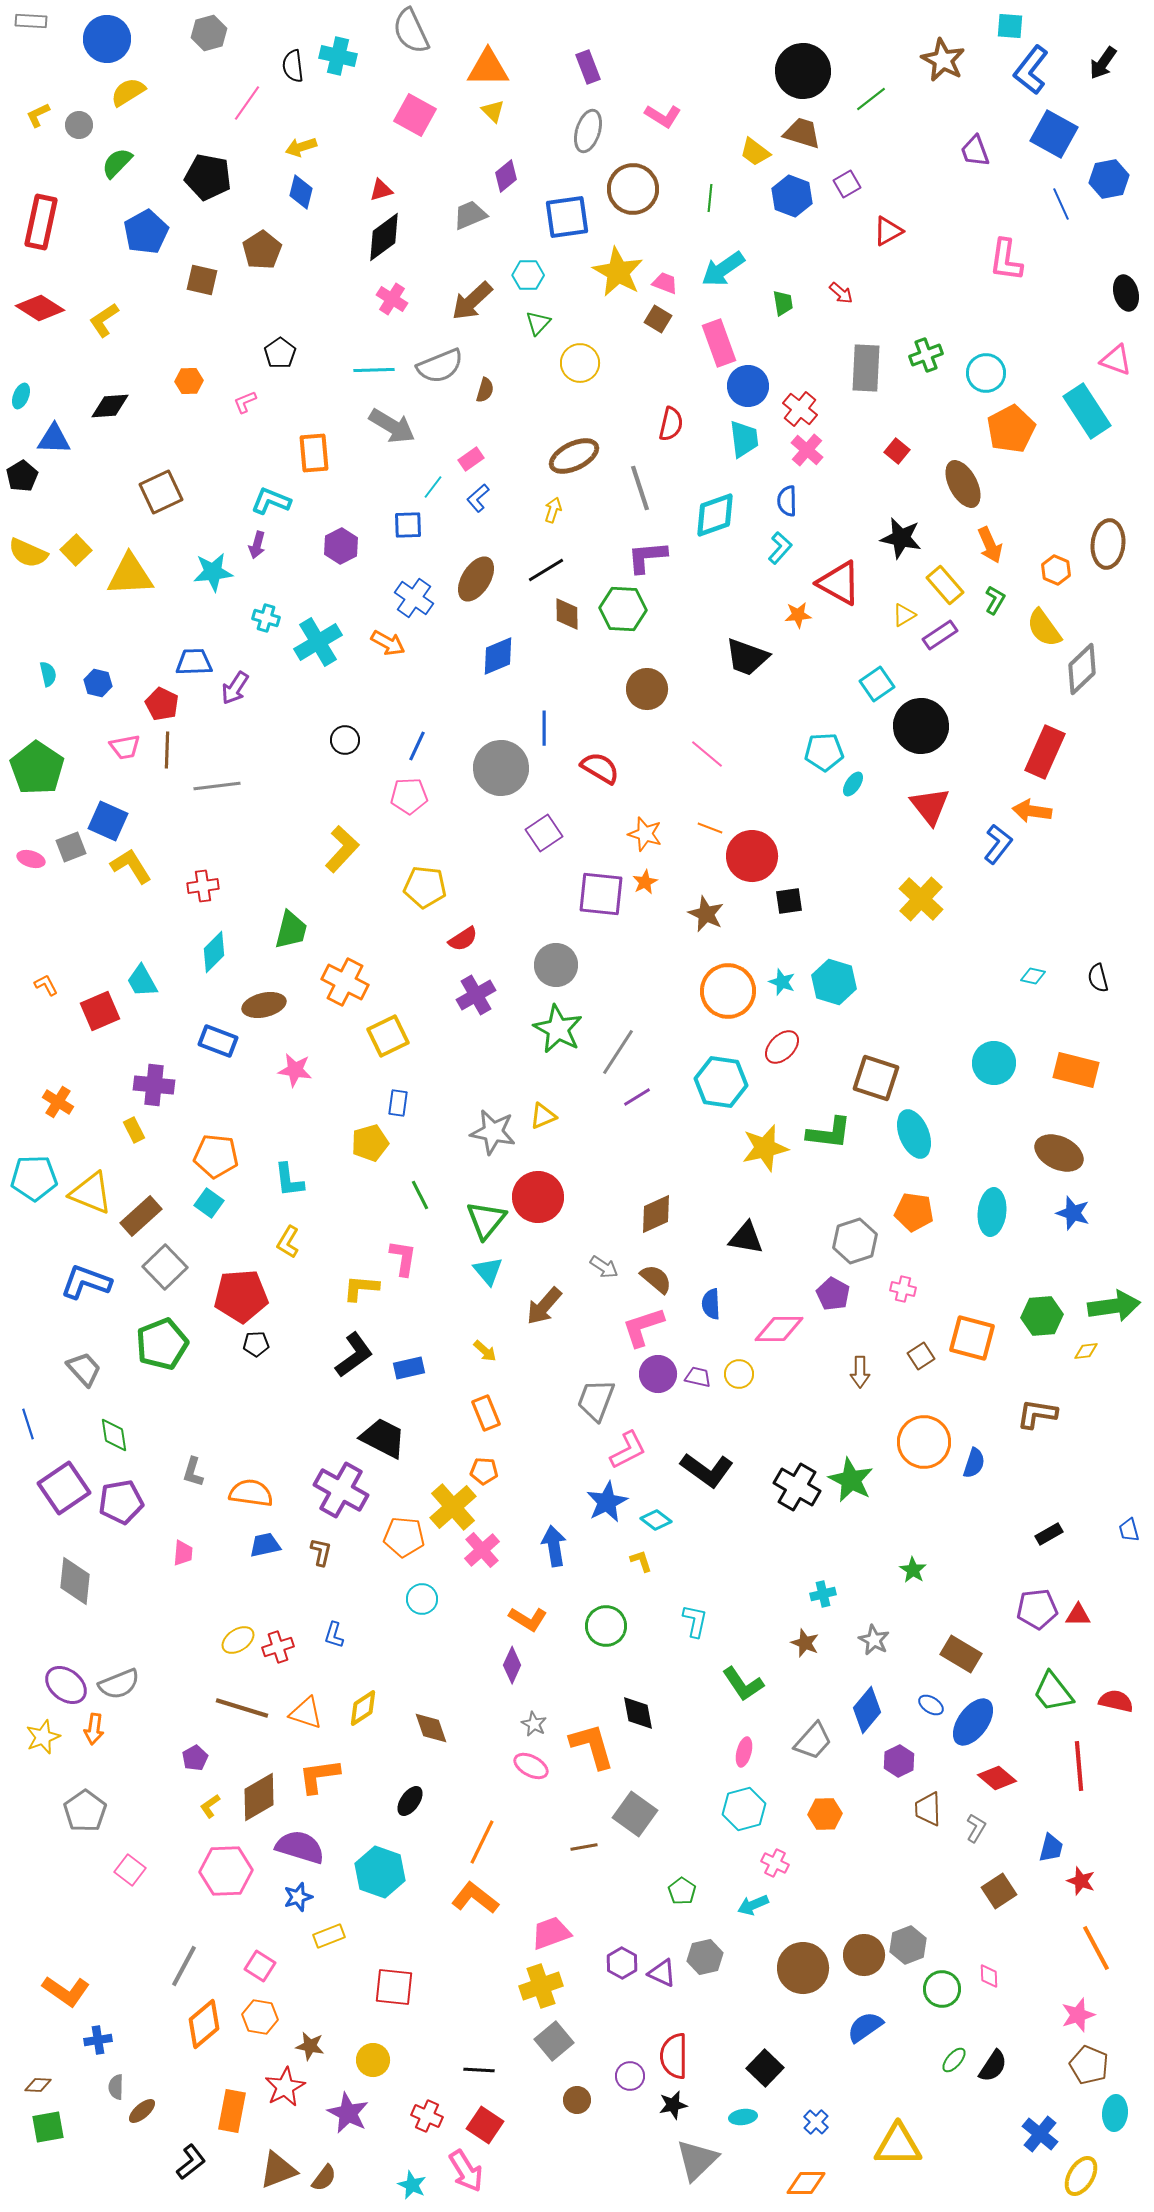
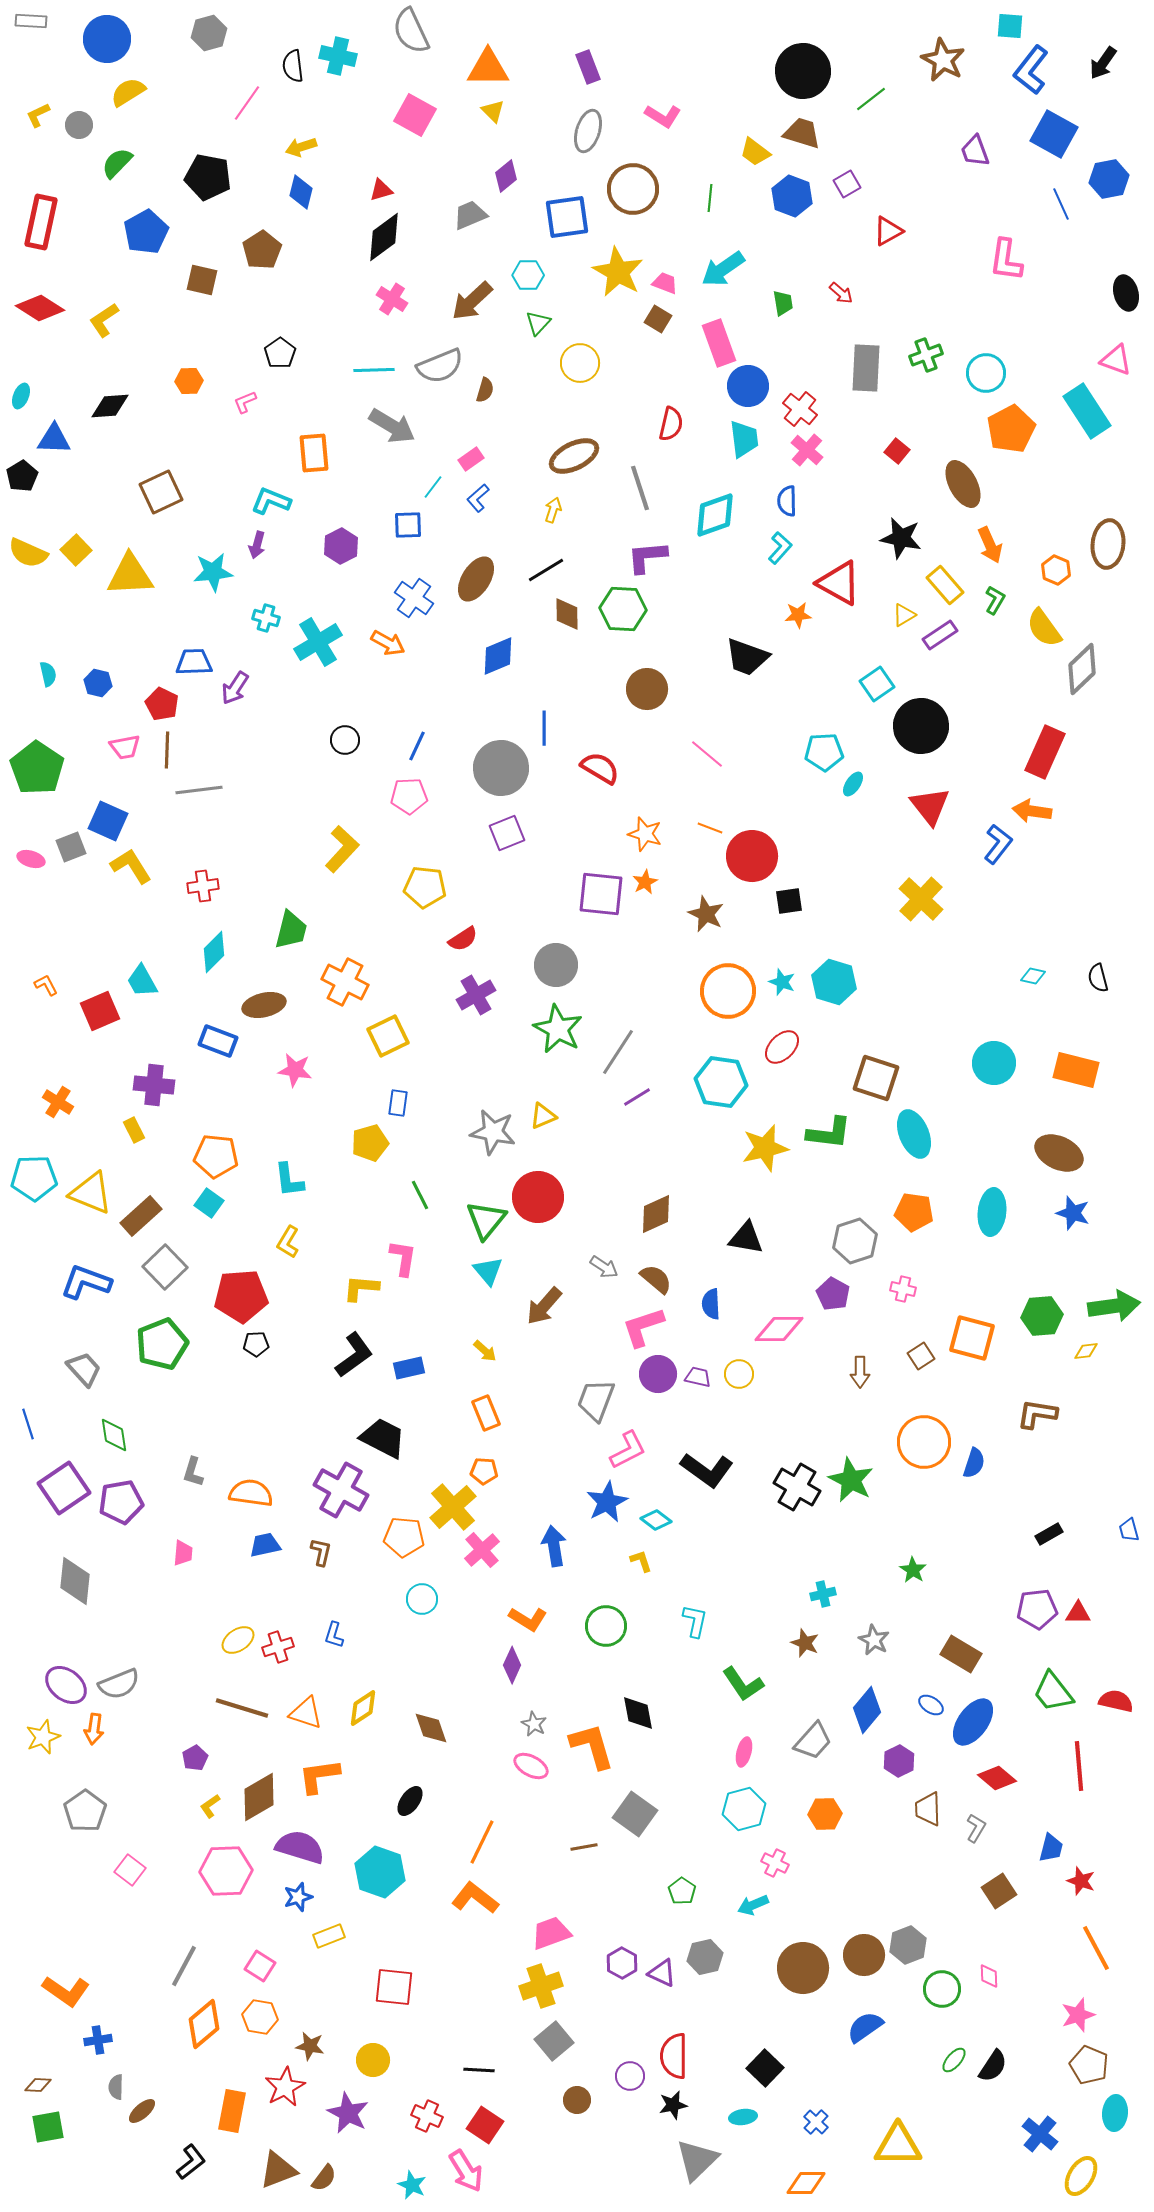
gray line at (217, 786): moved 18 px left, 4 px down
purple square at (544, 833): moved 37 px left; rotated 12 degrees clockwise
red triangle at (1078, 1615): moved 2 px up
